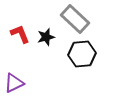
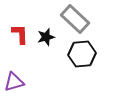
red L-shape: rotated 20 degrees clockwise
purple triangle: moved 1 px up; rotated 10 degrees clockwise
